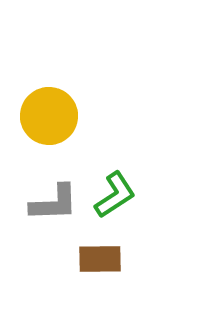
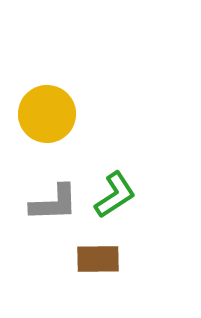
yellow circle: moved 2 px left, 2 px up
brown rectangle: moved 2 px left
